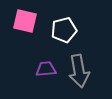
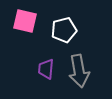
purple trapezoid: rotated 80 degrees counterclockwise
